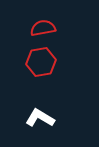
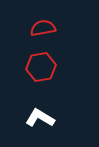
red hexagon: moved 5 px down
